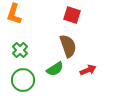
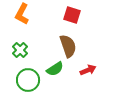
orange L-shape: moved 8 px right; rotated 10 degrees clockwise
green circle: moved 5 px right
